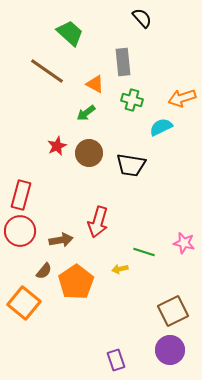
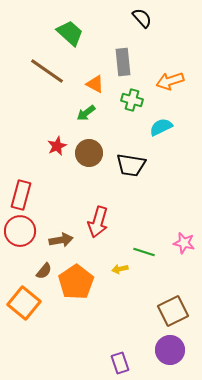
orange arrow: moved 12 px left, 17 px up
purple rectangle: moved 4 px right, 3 px down
